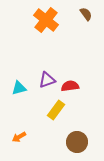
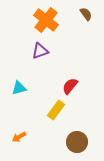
purple triangle: moved 7 px left, 29 px up
red semicircle: rotated 42 degrees counterclockwise
